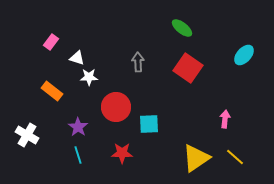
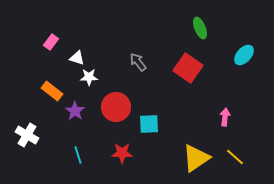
green ellipse: moved 18 px right; rotated 30 degrees clockwise
gray arrow: rotated 36 degrees counterclockwise
pink arrow: moved 2 px up
purple star: moved 3 px left, 16 px up
